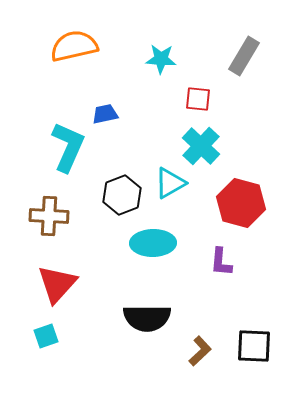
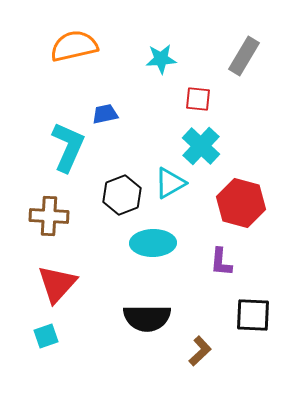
cyan star: rotated 8 degrees counterclockwise
black square: moved 1 px left, 31 px up
